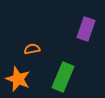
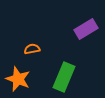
purple rectangle: rotated 40 degrees clockwise
green rectangle: moved 1 px right
